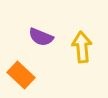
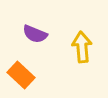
purple semicircle: moved 6 px left, 3 px up
